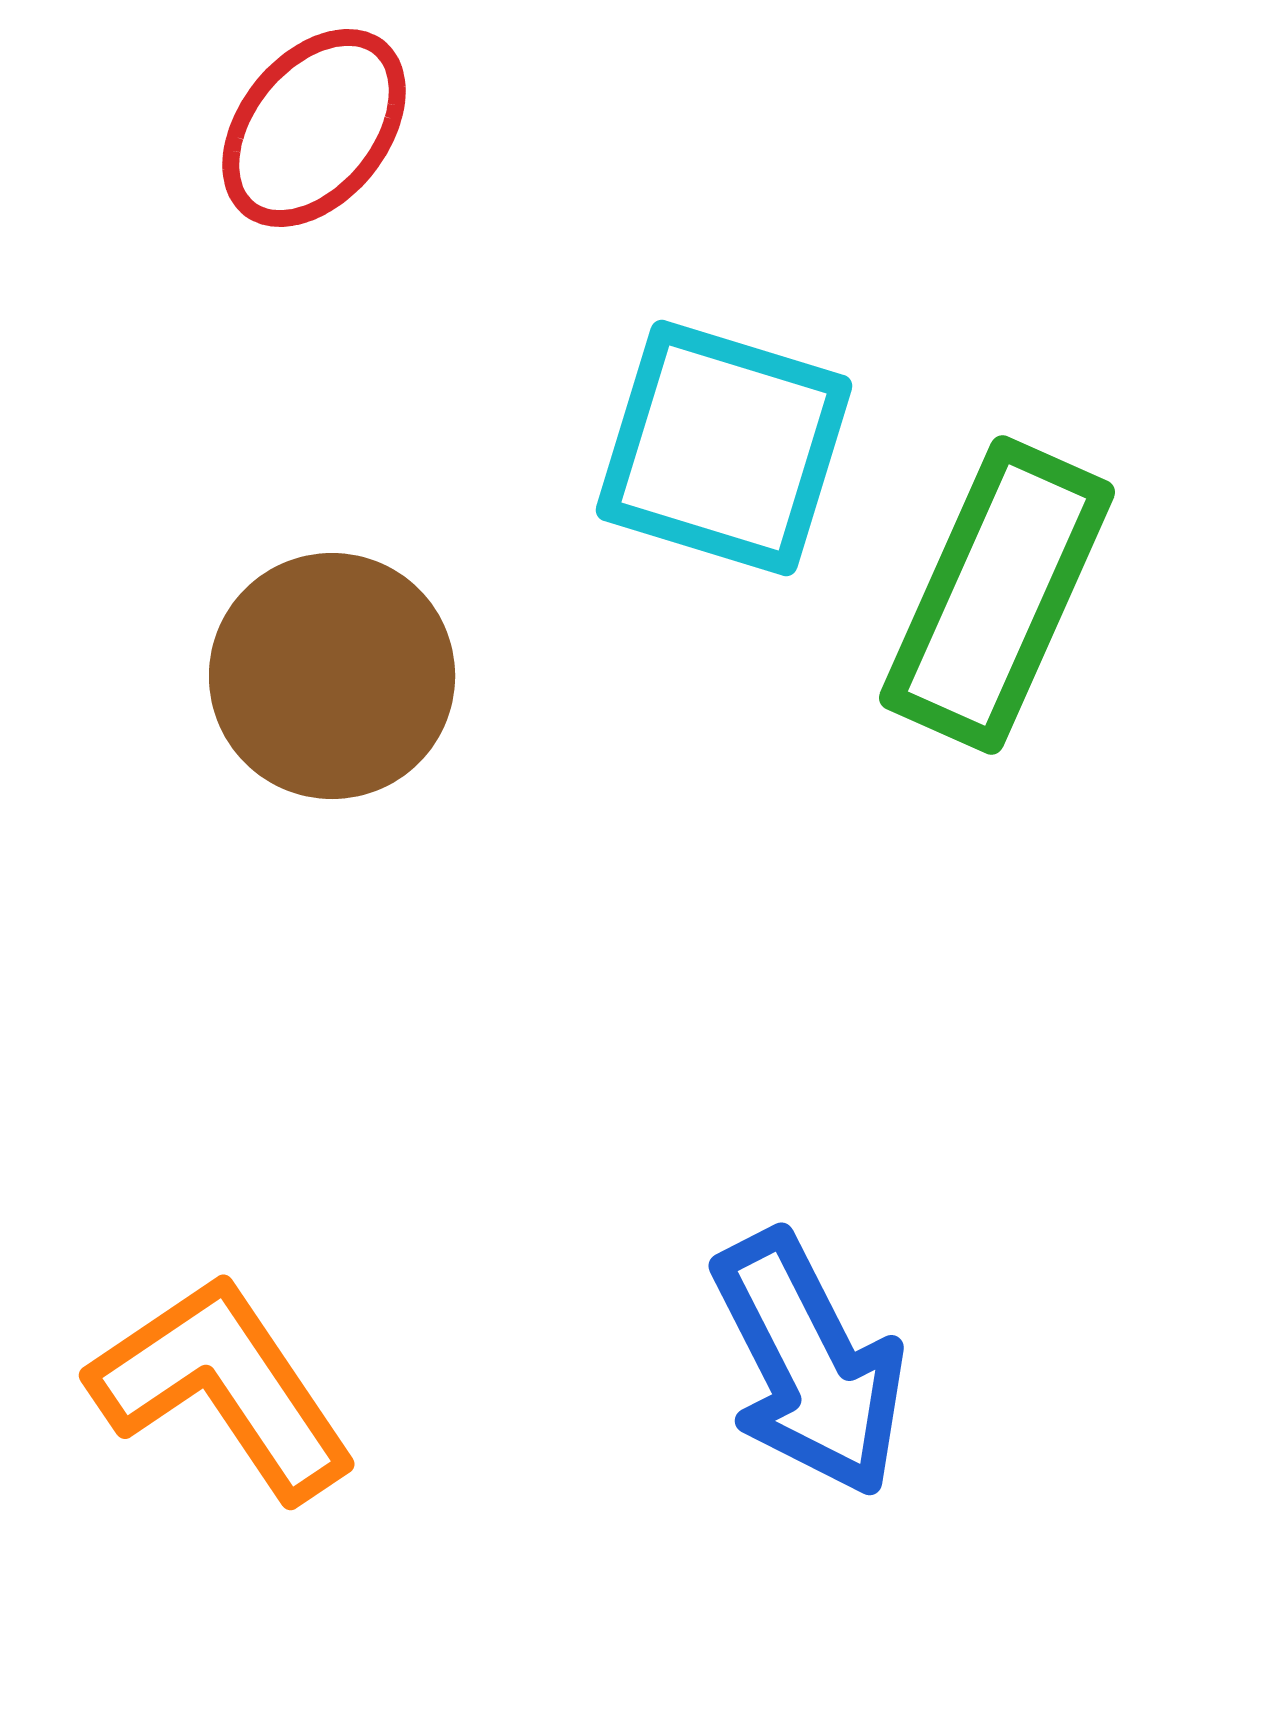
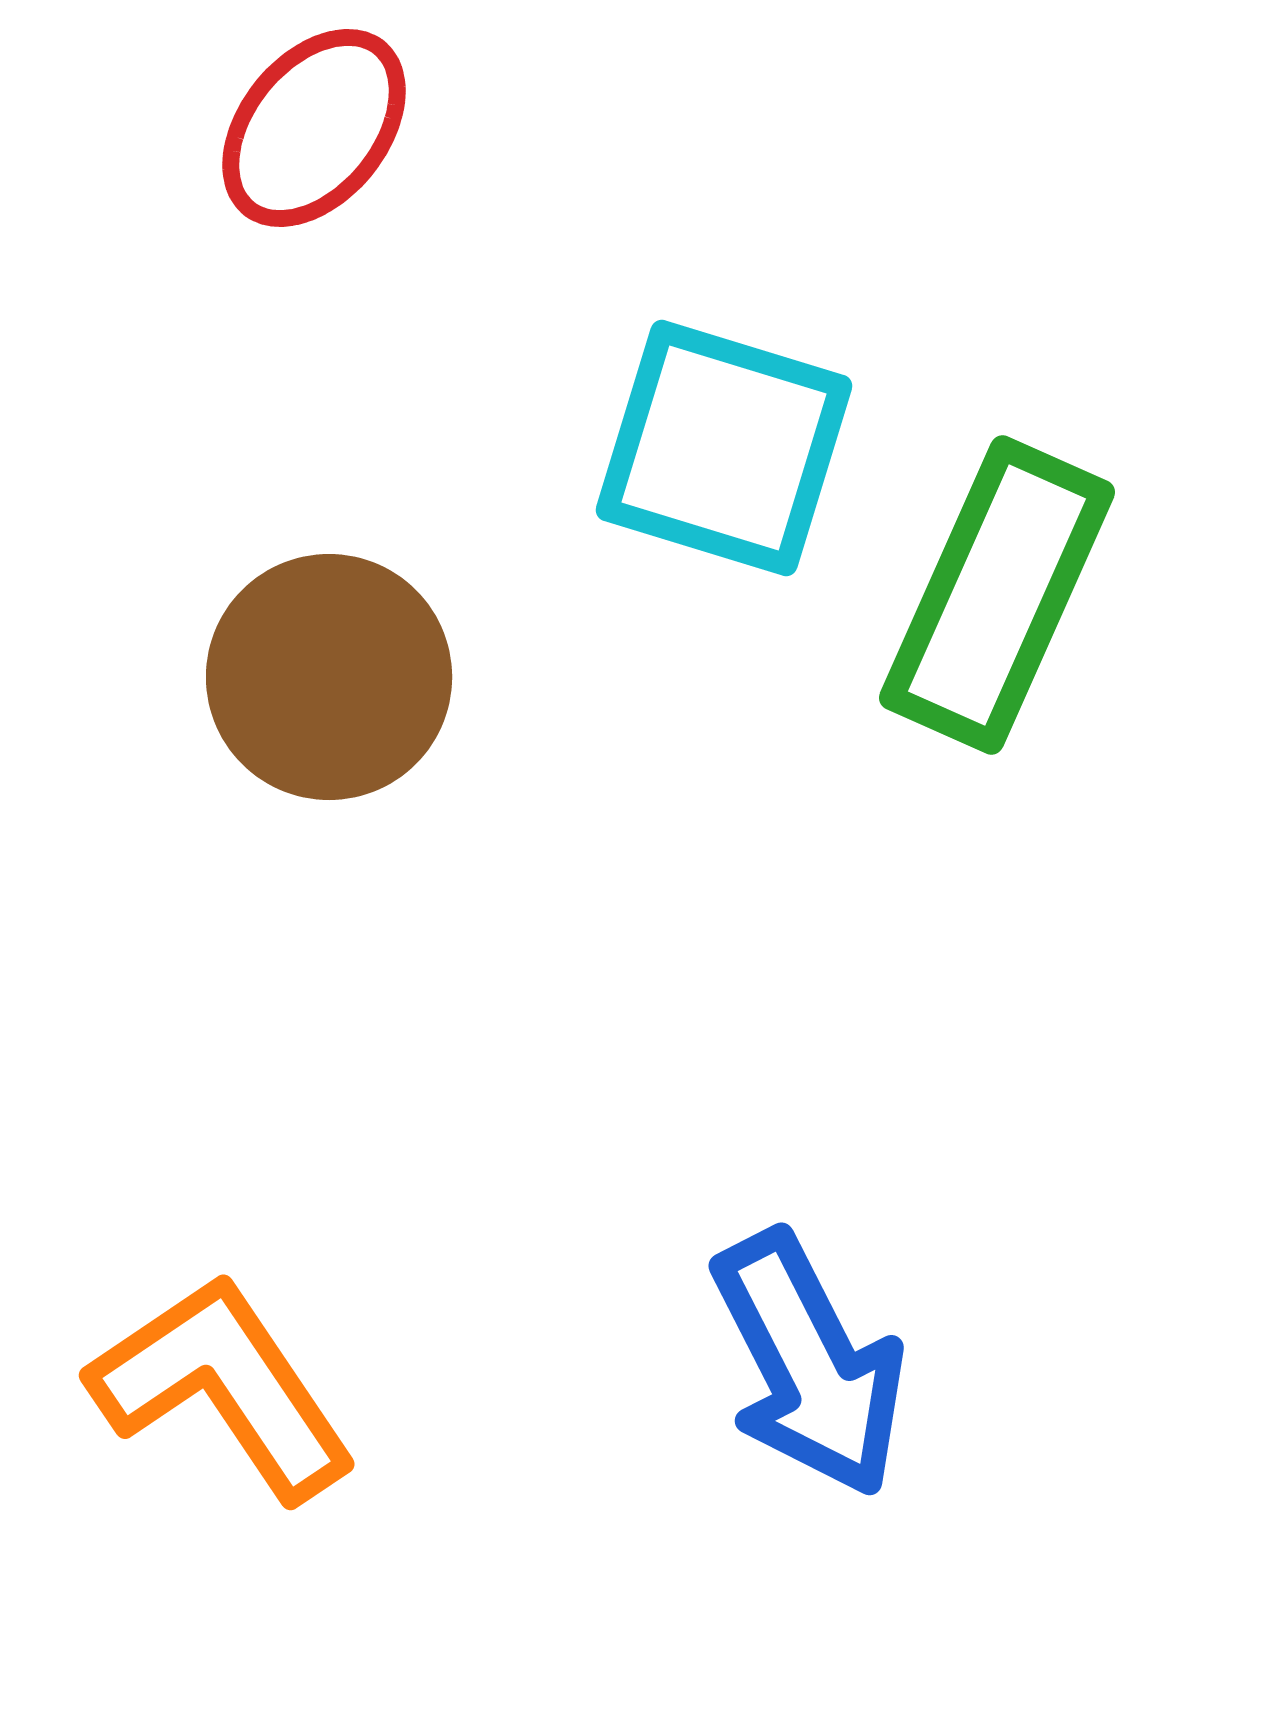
brown circle: moved 3 px left, 1 px down
